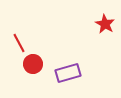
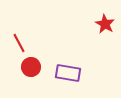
red circle: moved 2 px left, 3 px down
purple rectangle: rotated 25 degrees clockwise
